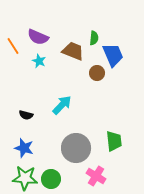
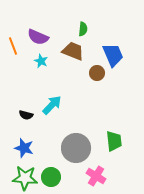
green semicircle: moved 11 px left, 9 px up
orange line: rotated 12 degrees clockwise
cyan star: moved 2 px right
cyan arrow: moved 10 px left
green circle: moved 2 px up
